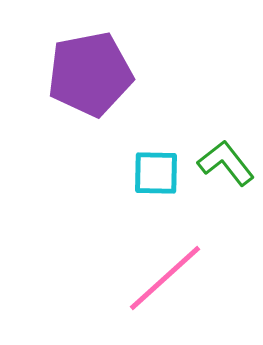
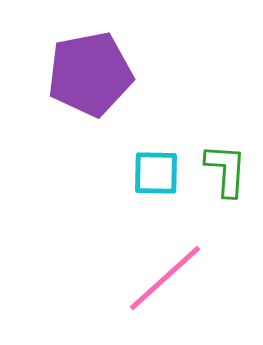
green L-shape: moved 7 px down; rotated 42 degrees clockwise
